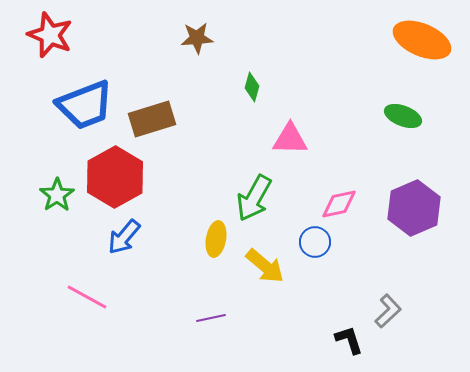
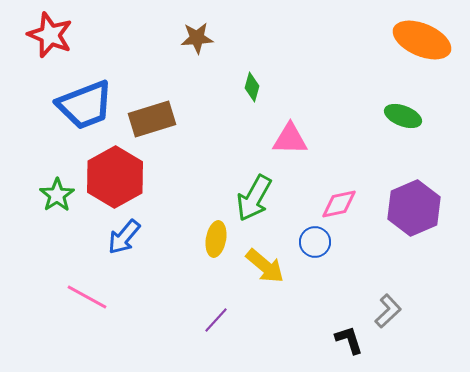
purple line: moved 5 px right, 2 px down; rotated 36 degrees counterclockwise
